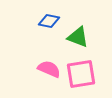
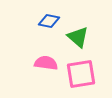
green triangle: rotated 20 degrees clockwise
pink semicircle: moved 3 px left, 6 px up; rotated 15 degrees counterclockwise
